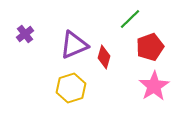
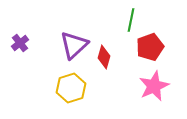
green line: moved 1 px right, 1 px down; rotated 35 degrees counterclockwise
purple cross: moved 5 px left, 9 px down
purple triangle: rotated 20 degrees counterclockwise
pink star: rotated 8 degrees clockwise
